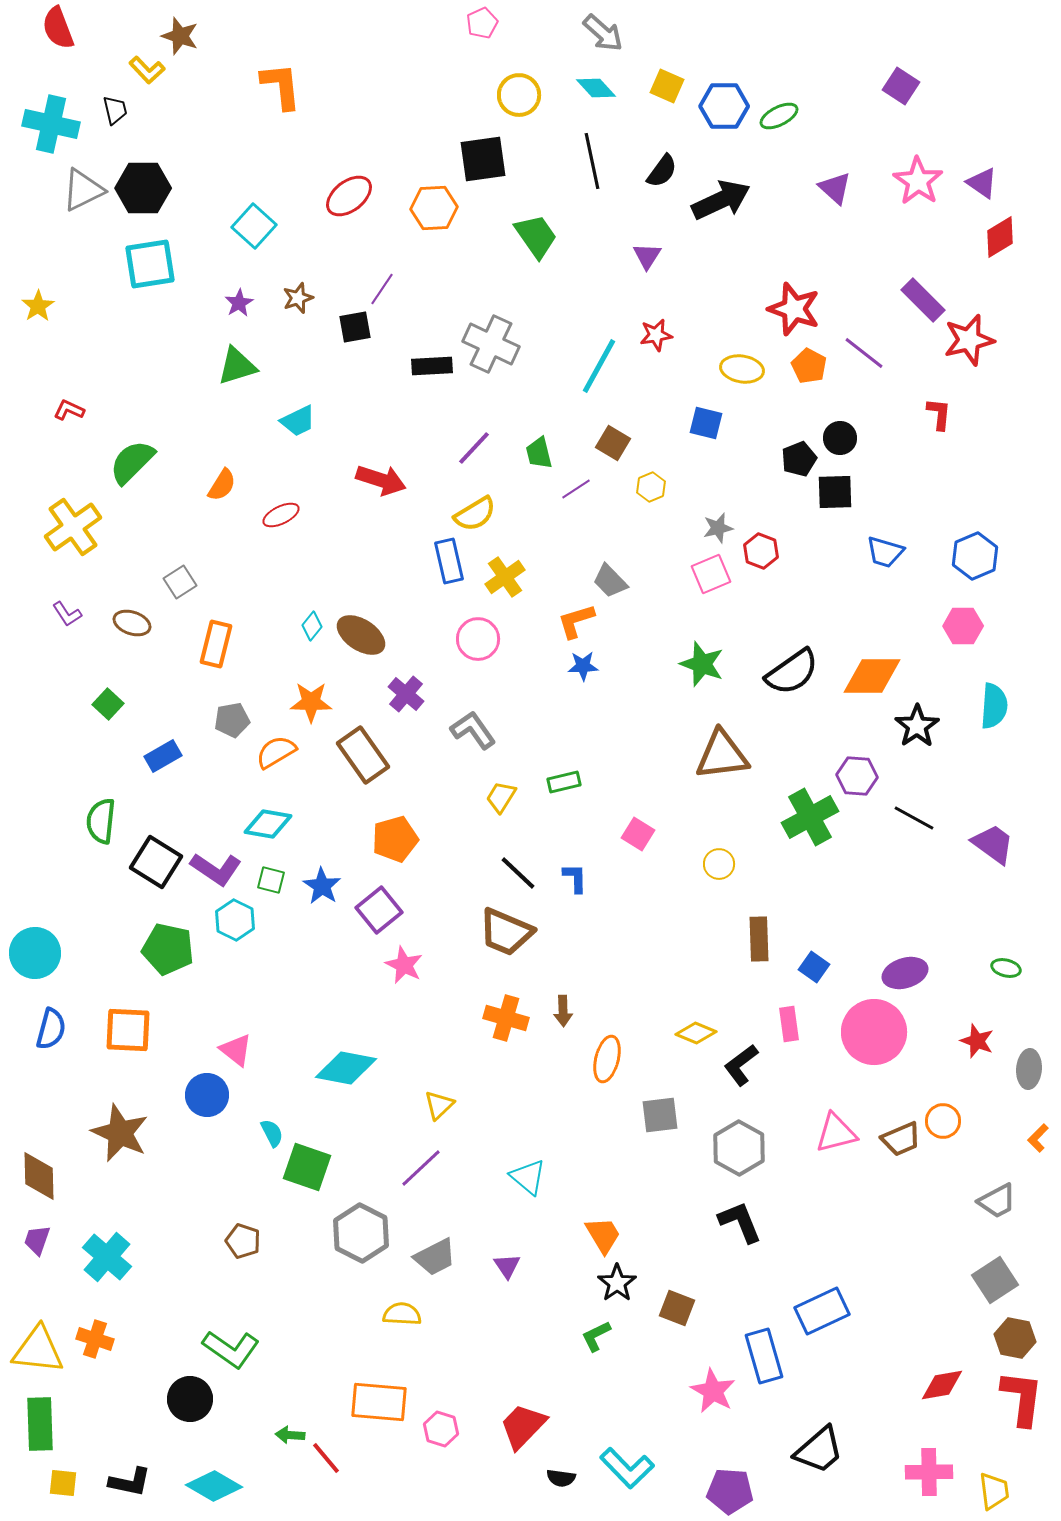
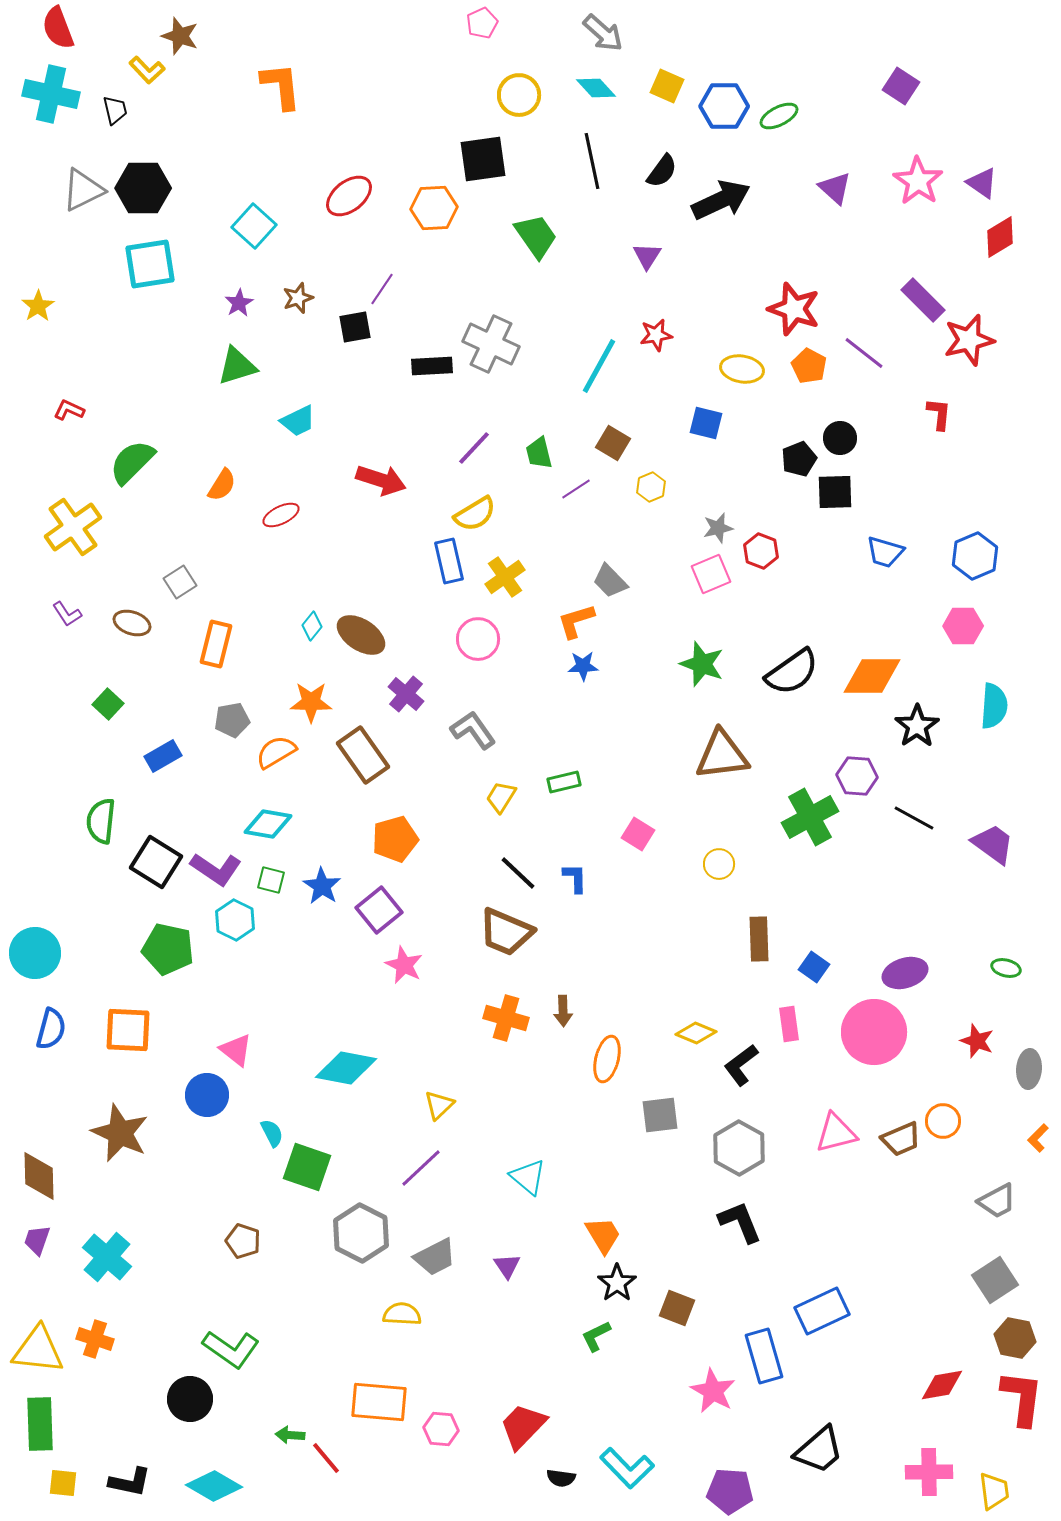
cyan cross at (51, 124): moved 30 px up
pink hexagon at (441, 1429): rotated 12 degrees counterclockwise
